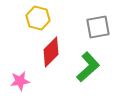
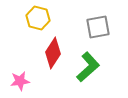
red diamond: moved 2 px right, 1 px down; rotated 12 degrees counterclockwise
